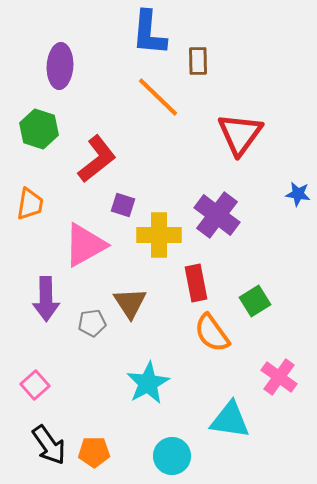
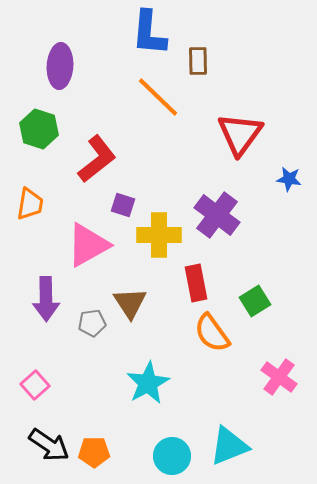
blue star: moved 9 px left, 15 px up
pink triangle: moved 3 px right
cyan triangle: moved 1 px left, 26 px down; rotated 30 degrees counterclockwise
black arrow: rotated 21 degrees counterclockwise
